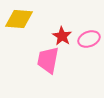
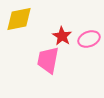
yellow diamond: rotated 16 degrees counterclockwise
